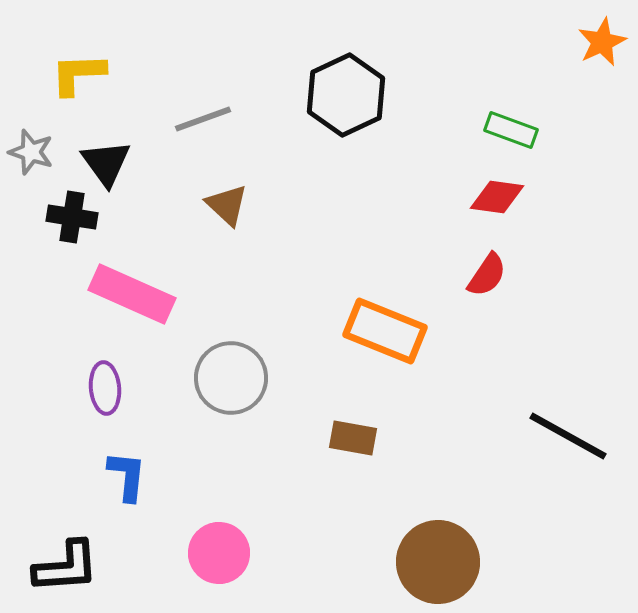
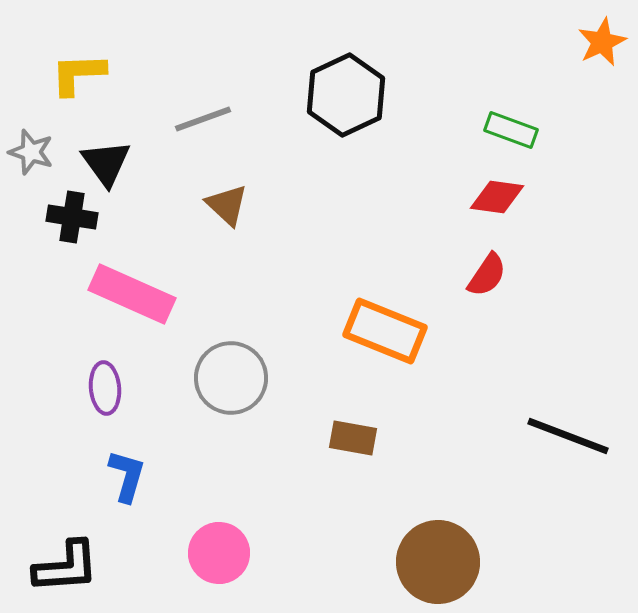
black line: rotated 8 degrees counterclockwise
blue L-shape: rotated 10 degrees clockwise
